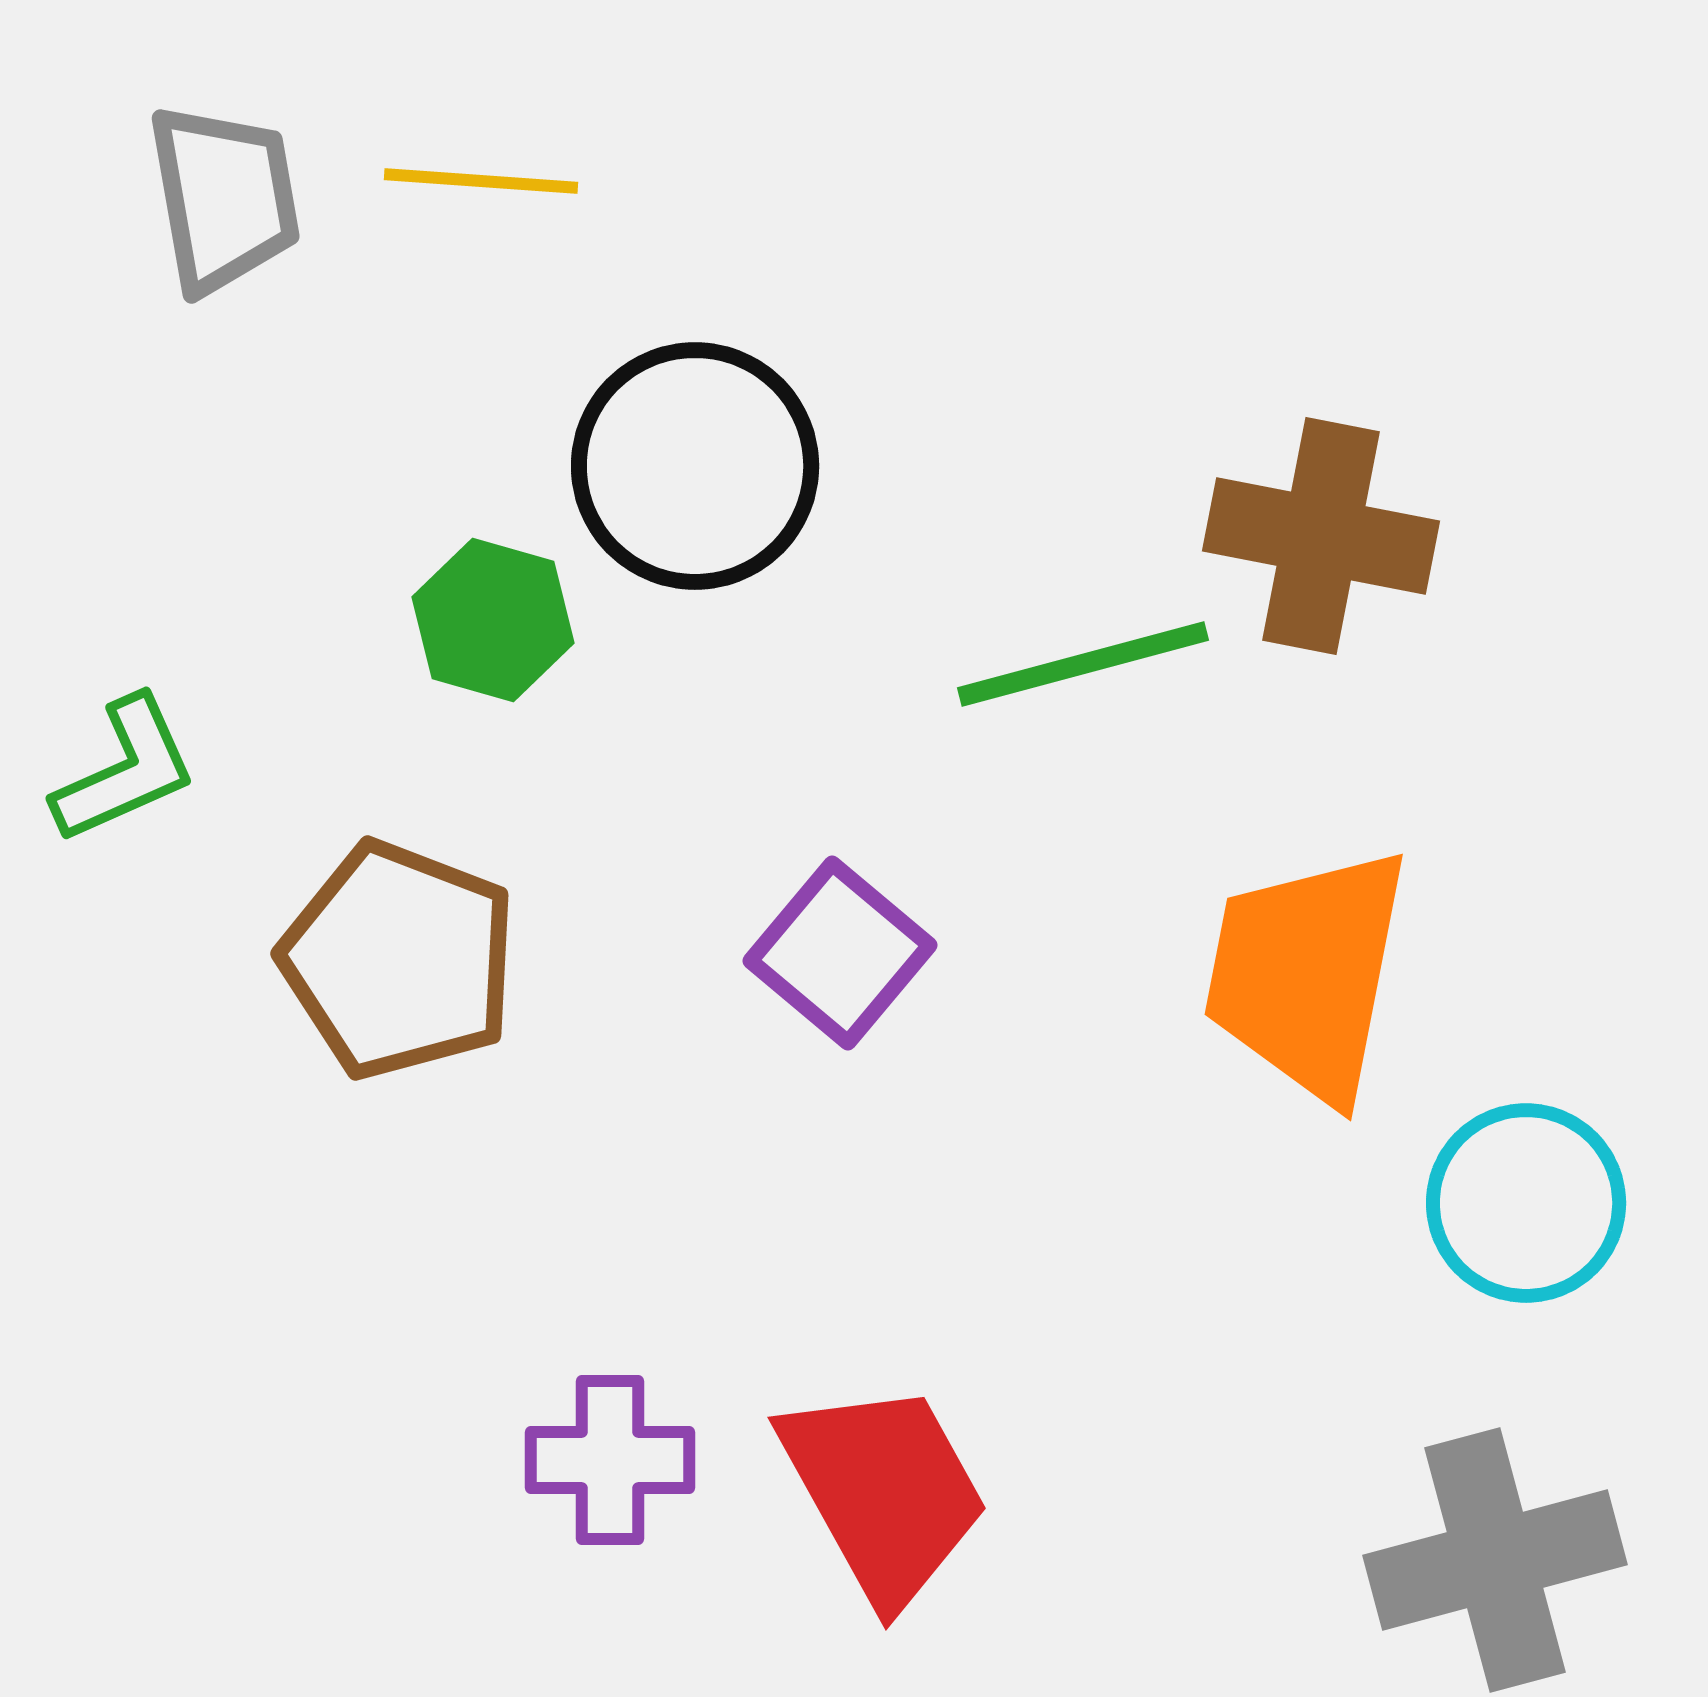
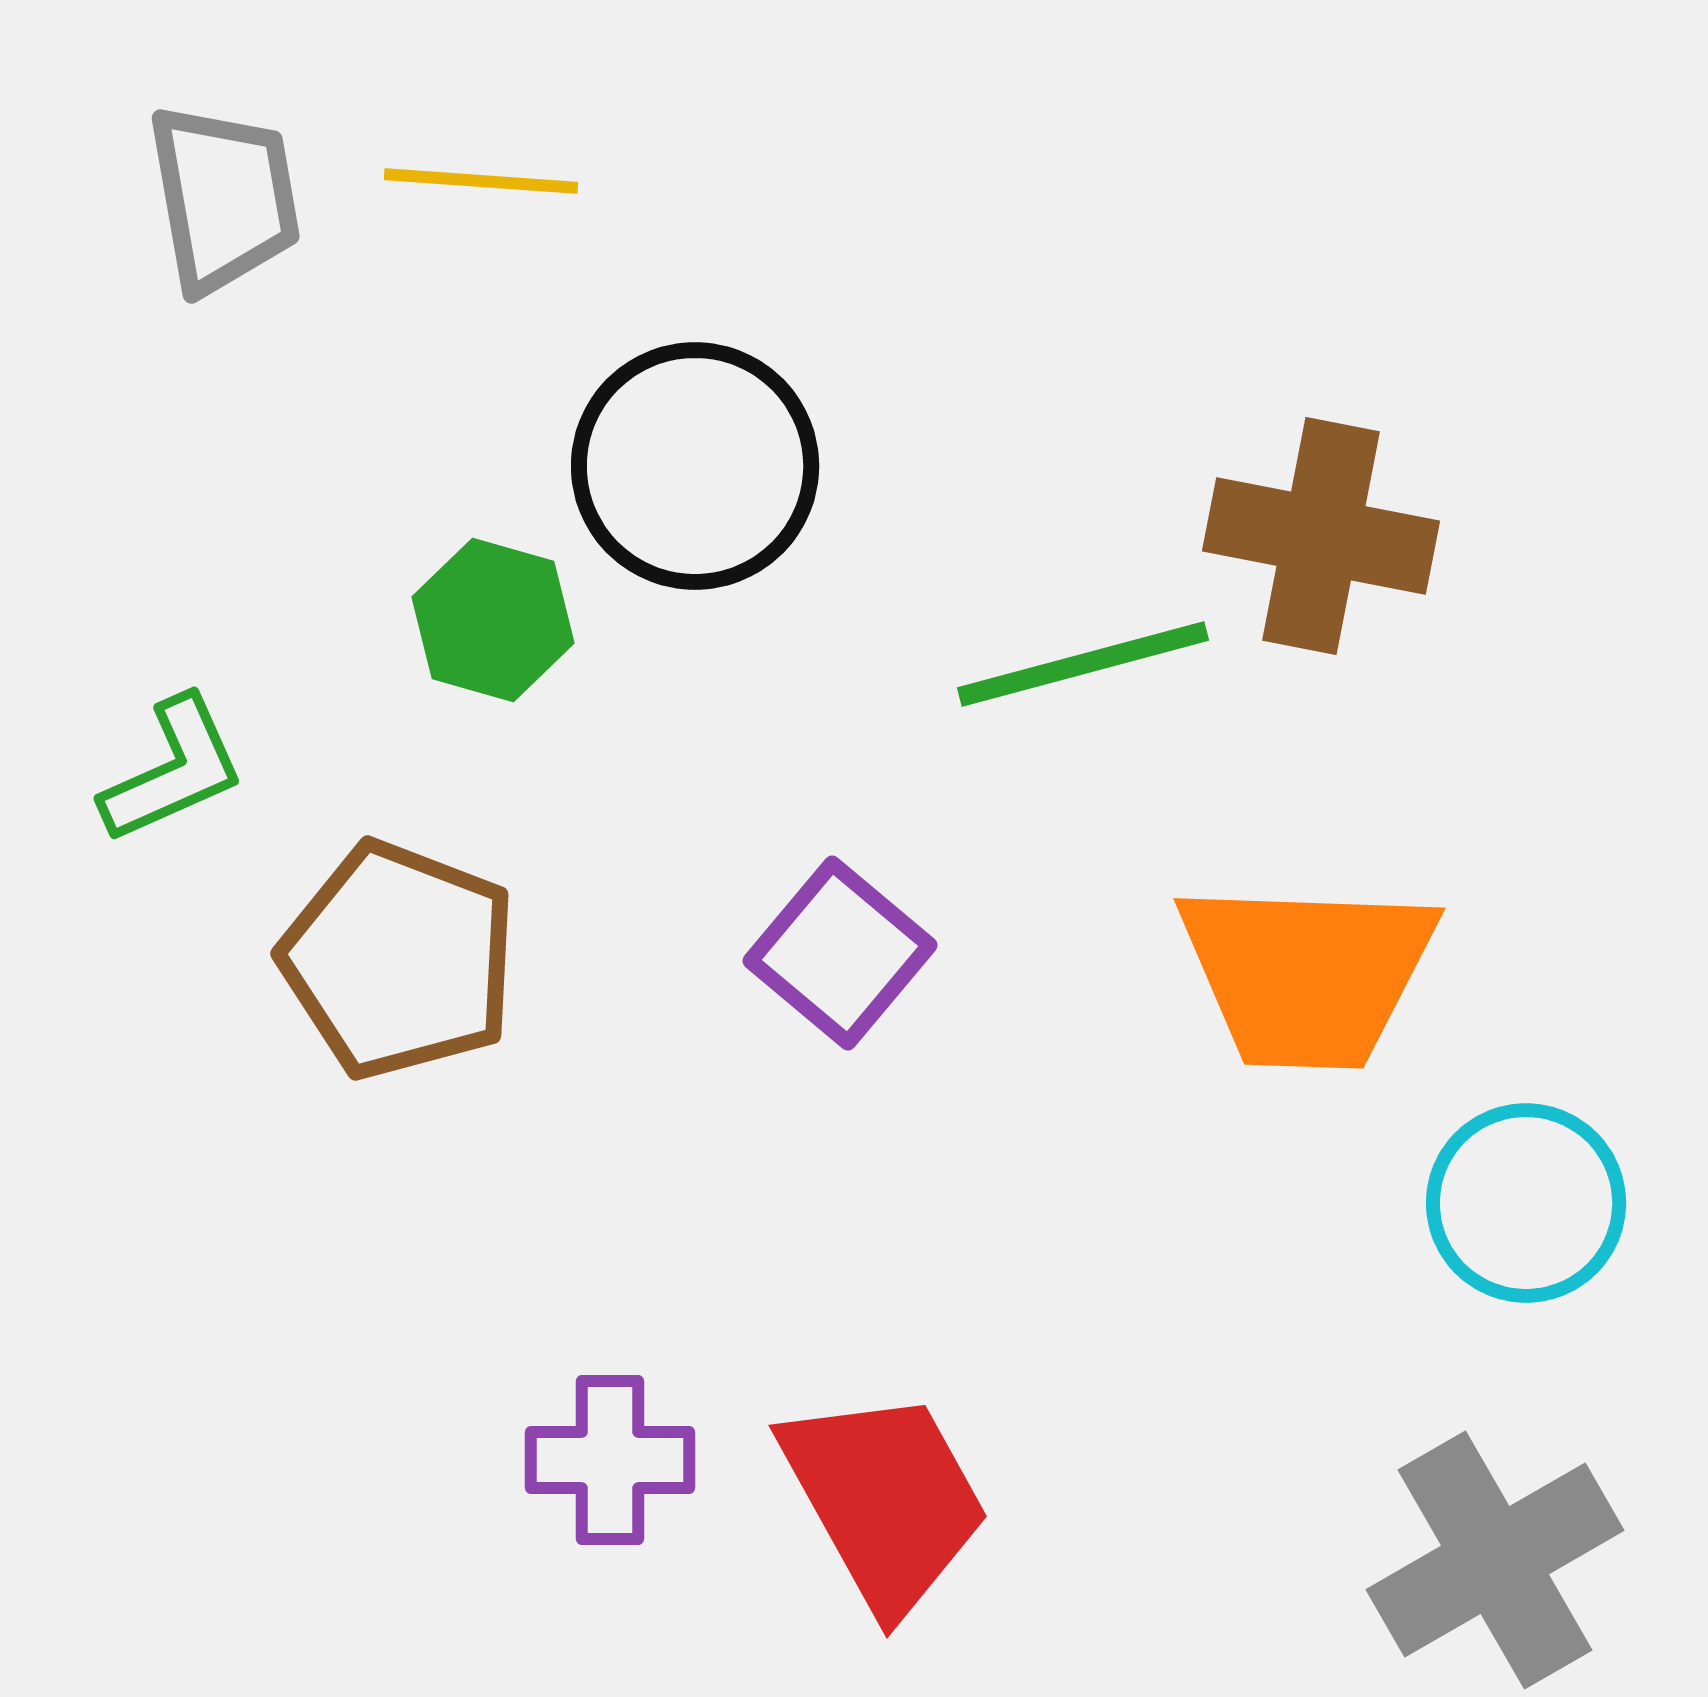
green L-shape: moved 48 px right
orange trapezoid: rotated 99 degrees counterclockwise
red trapezoid: moved 1 px right, 8 px down
gray cross: rotated 15 degrees counterclockwise
